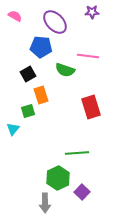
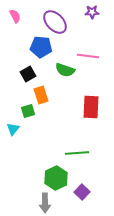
pink semicircle: rotated 32 degrees clockwise
red rectangle: rotated 20 degrees clockwise
green hexagon: moved 2 px left
